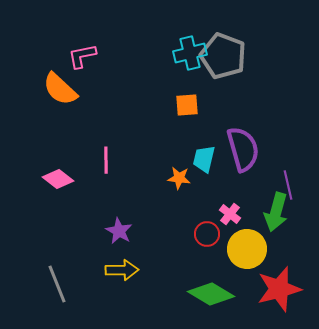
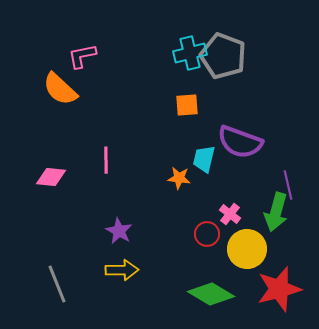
purple semicircle: moved 3 px left, 7 px up; rotated 126 degrees clockwise
pink diamond: moved 7 px left, 2 px up; rotated 32 degrees counterclockwise
